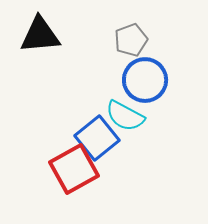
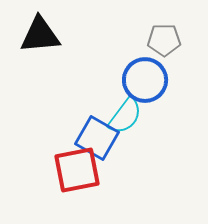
gray pentagon: moved 33 px right; rotated 20 degrees clockwise
cyan semicircle: rotated 81 degrees counterclockwise
blue square: rotated 21 degrees counterclockwise
red square: moved 3 px right, 1 px down; rotated 18 degrees clockwise
